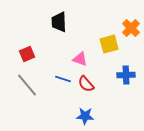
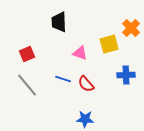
pink triangle: moved 6 px up
blue star: moved 3 px down
